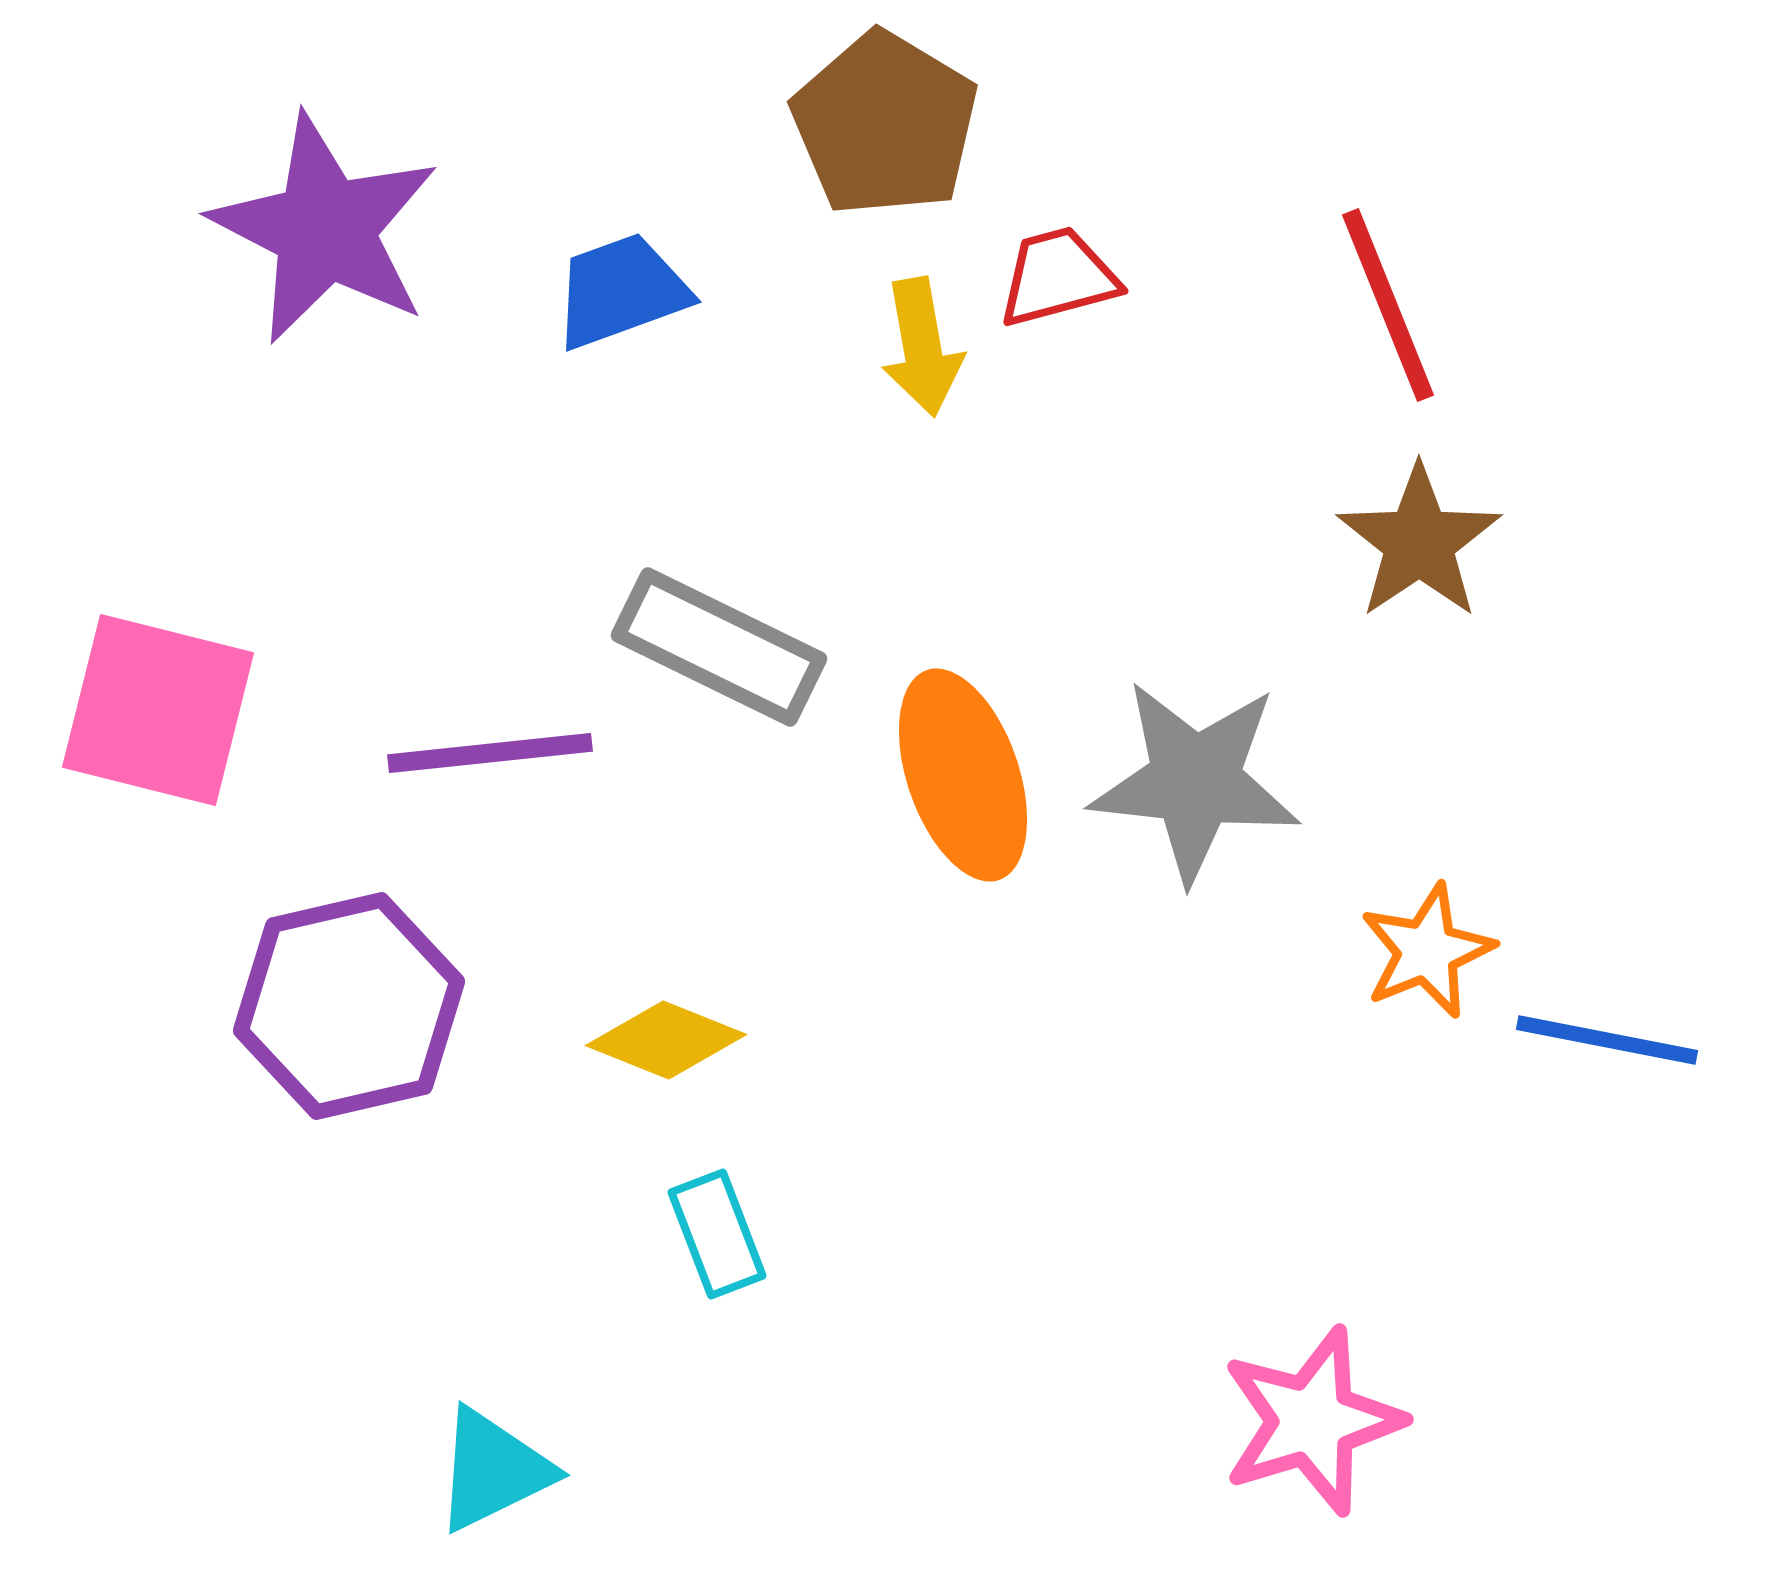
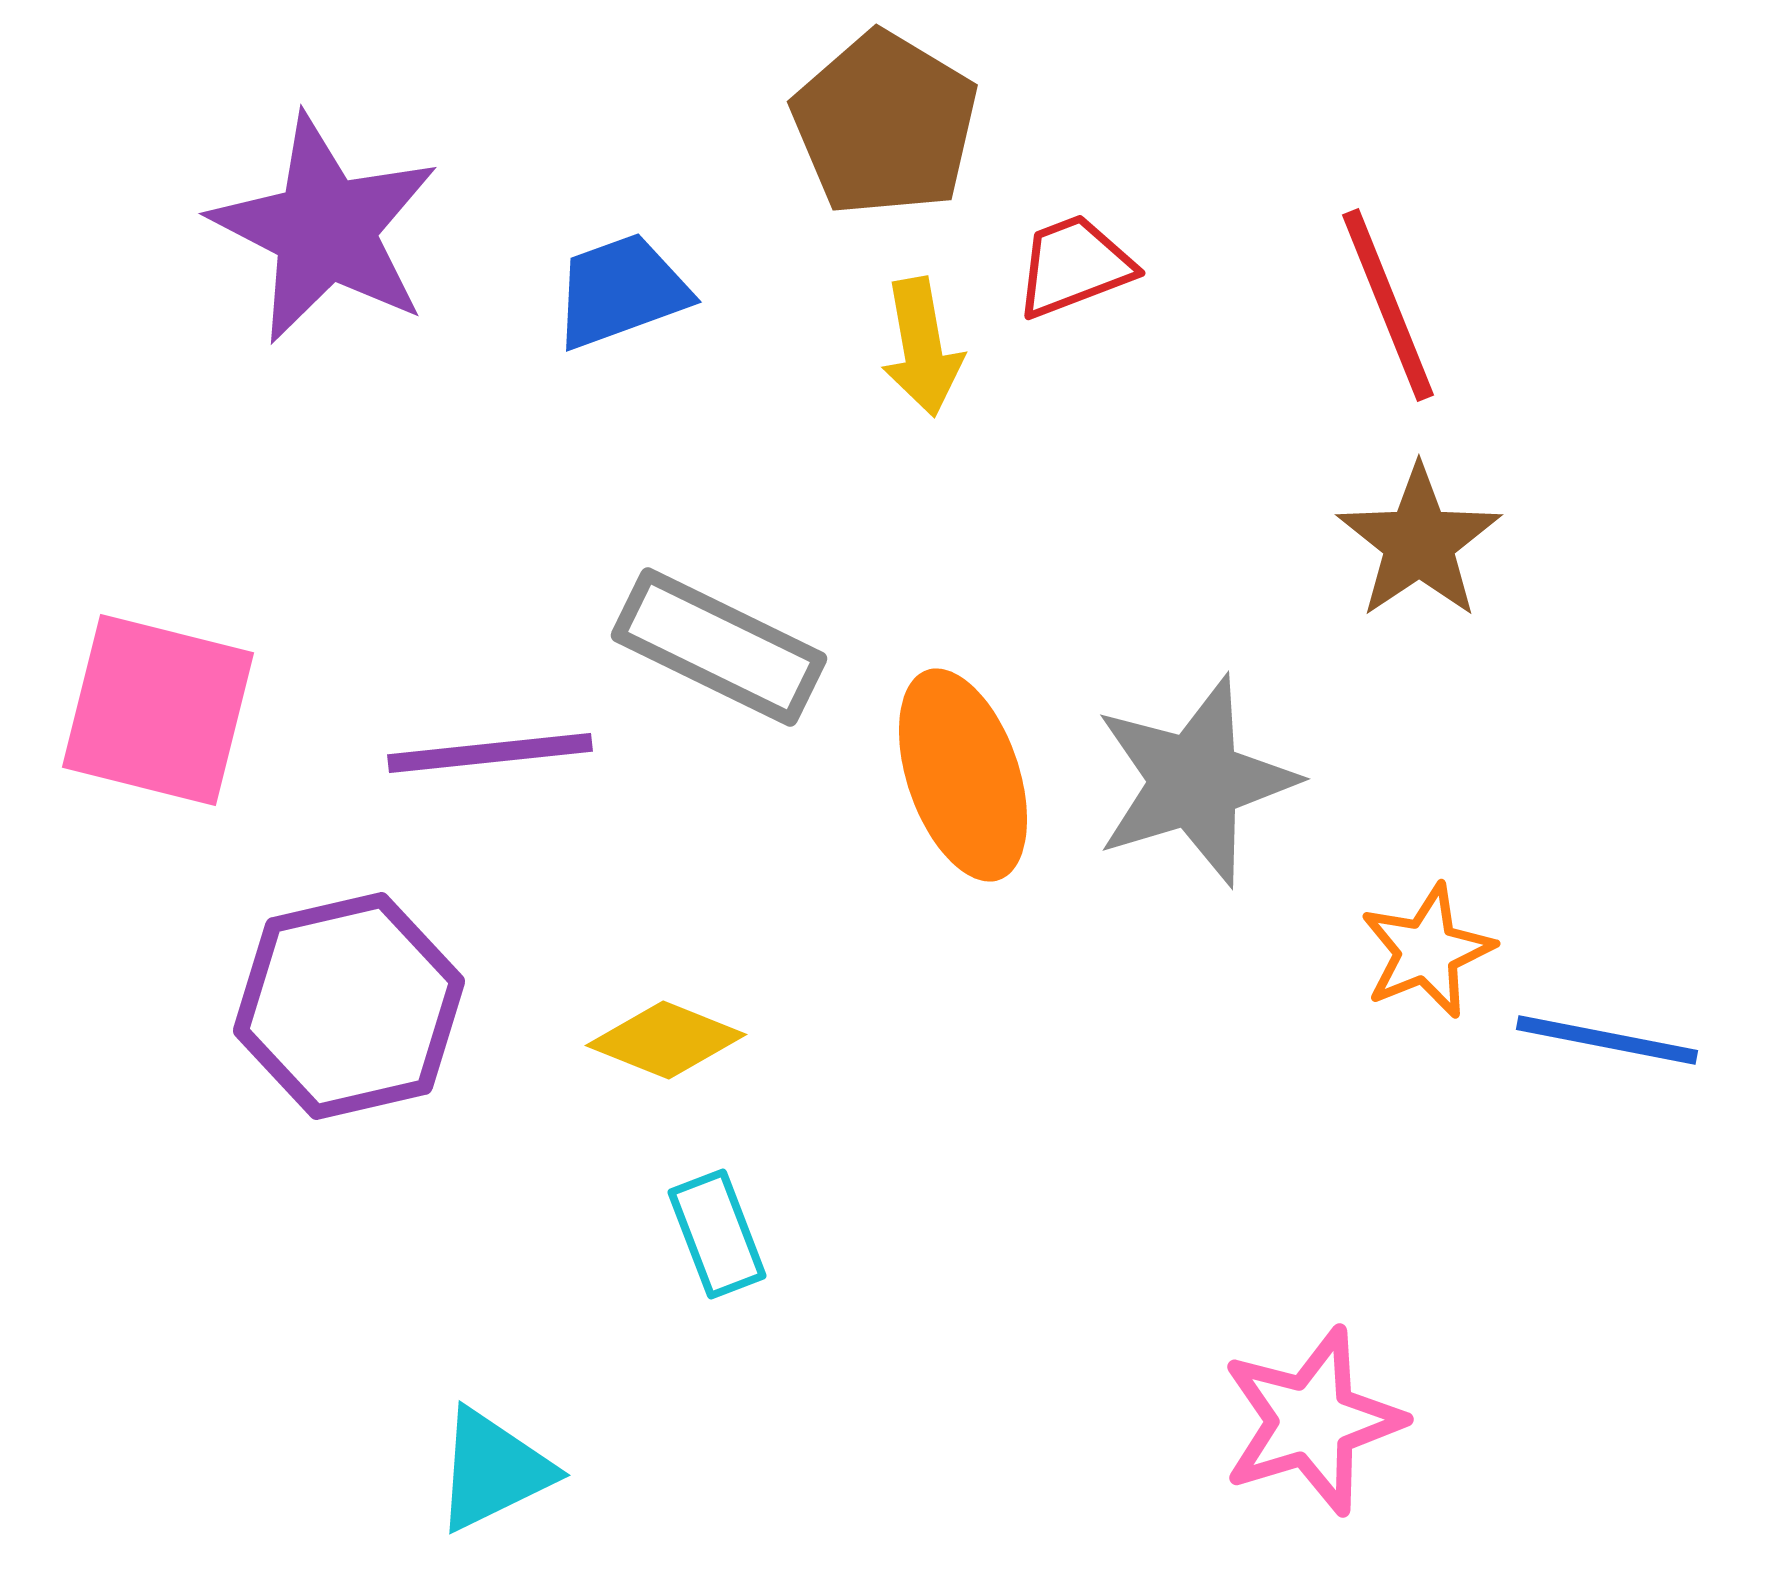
red trapezoid: moved 16 px right, 11 px up; rotated 6 degrees counterclockwise
gray star: rotated 23 degrees counterclockwise
